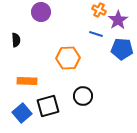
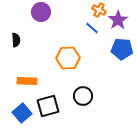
blue line: moved 4 px left, 6 px up; rotated 24 degrees clockwise
